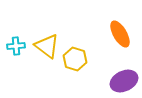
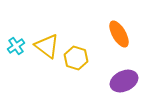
orange ellipse: moved 1 px left
cyan cross: rotated 30 degrees counterclockwise
yellow hexagon: moved 1 px right, 1 px up
